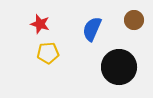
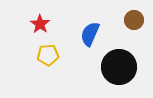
red star: rotated 18 degrees clockwise
blue semicircle: moved 2 px left, 5 px down
yellow pentagon: moved 2 px down
